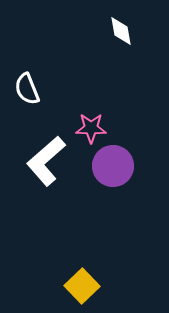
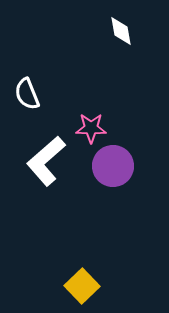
white semicircle: moved 5 px down
